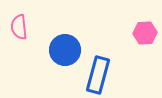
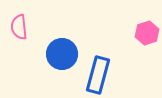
pink hexagon: moved 2 px right; rotated 15 degrees counterclockwise
blue circle: moved 3 px left, 4 px down
